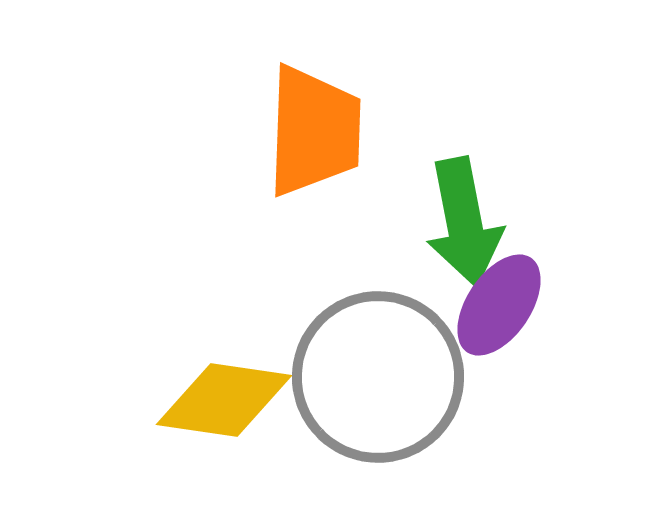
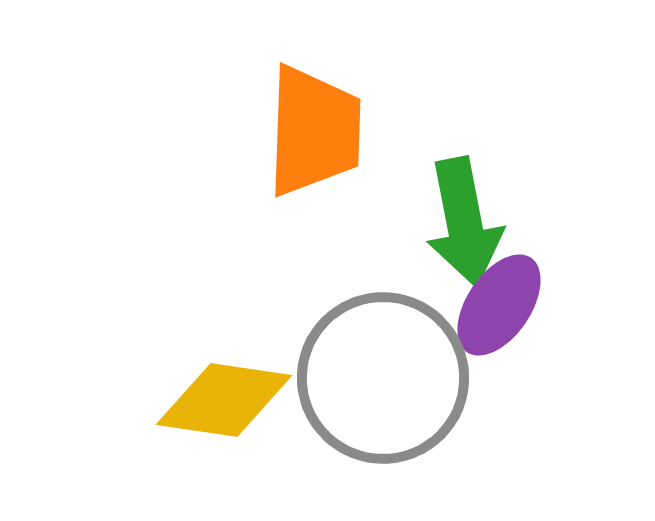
gray circle: moved 5 px right, 1 px down
